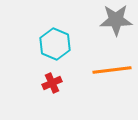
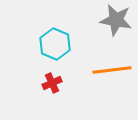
gray star: rotated 12 degrees clockwise
